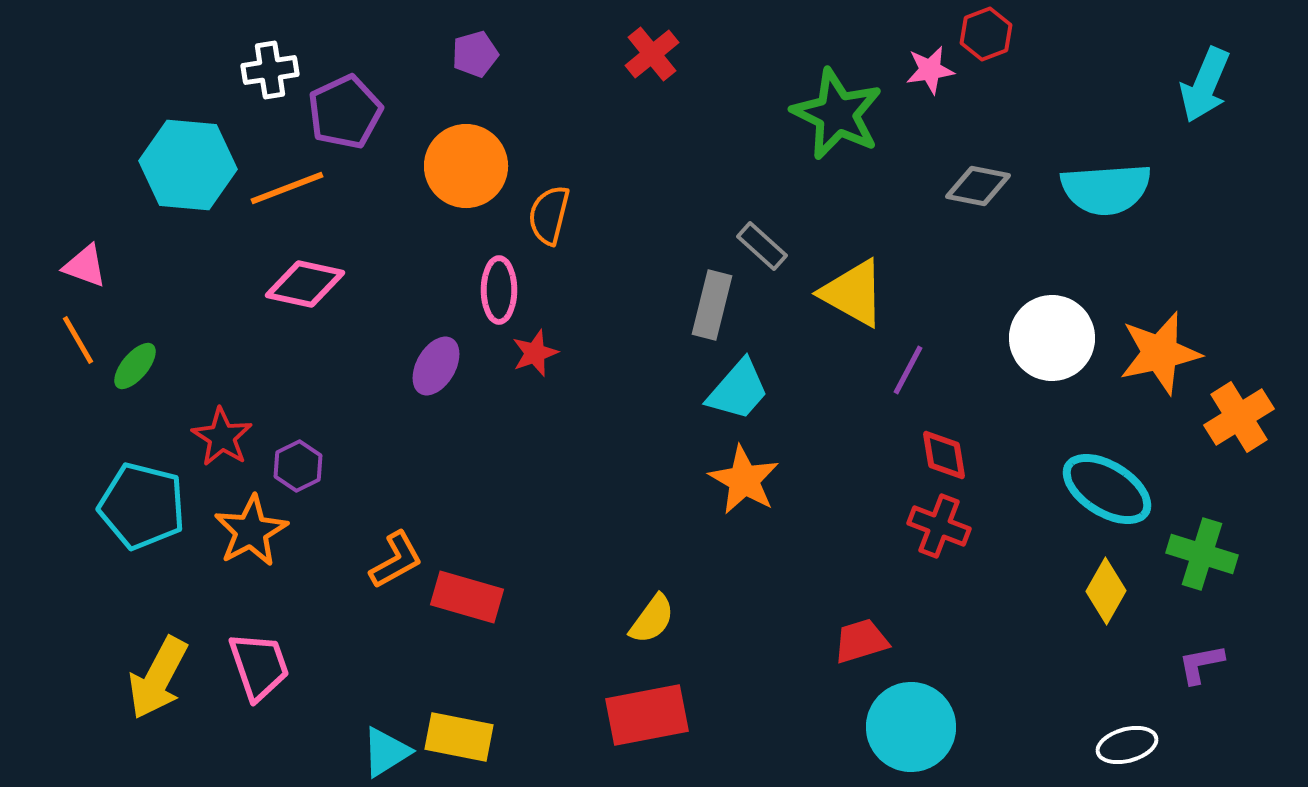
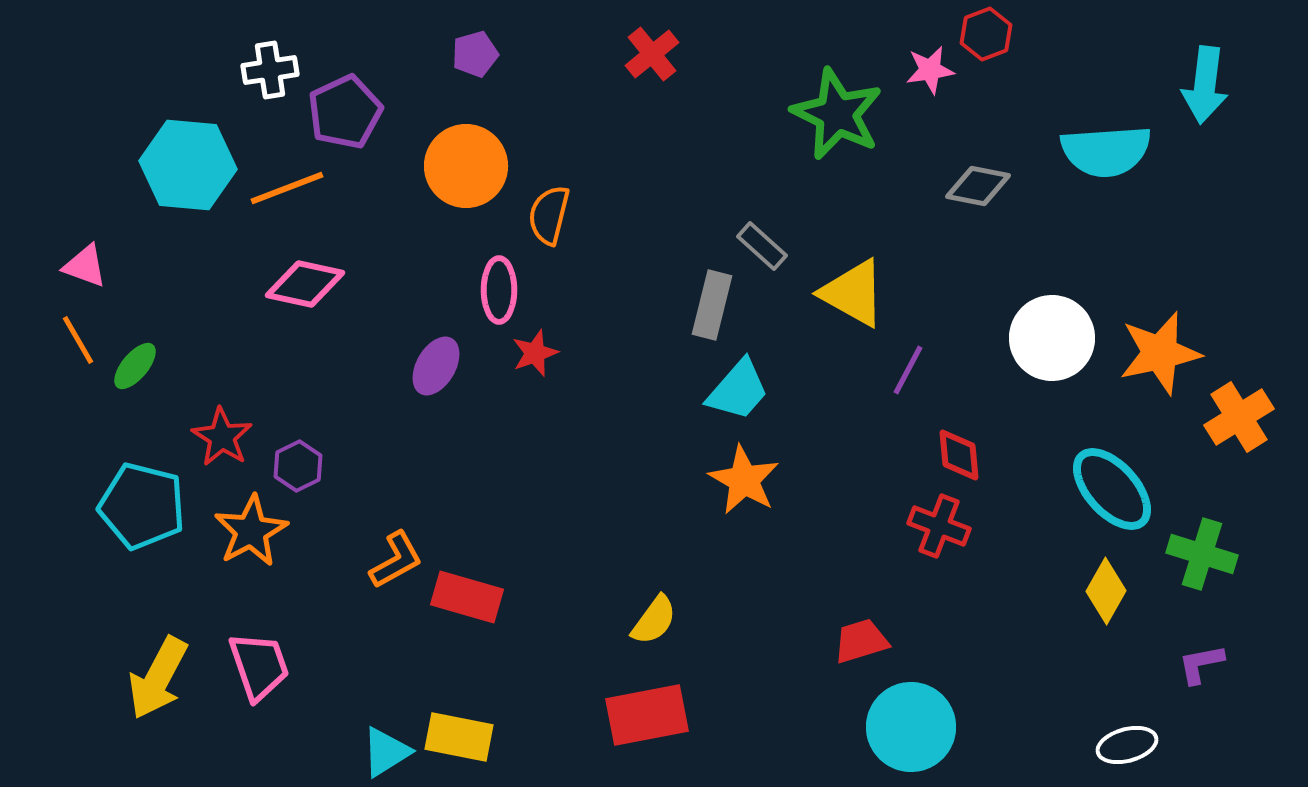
cyan arrow at (1205, 85): rotated 16 degrees counterclockwise
cyan semicircle at (1106, 189): moved 38 px up
red diamond at (944, 455): moved 15 px right; rotated 4 degrees clockwise
cyan ellipse at (1107, 489): moved 5 px right; rotated 16 degrees clockwise
yellow semicircle at (652, 619): moved 2 px right, 1 px down
